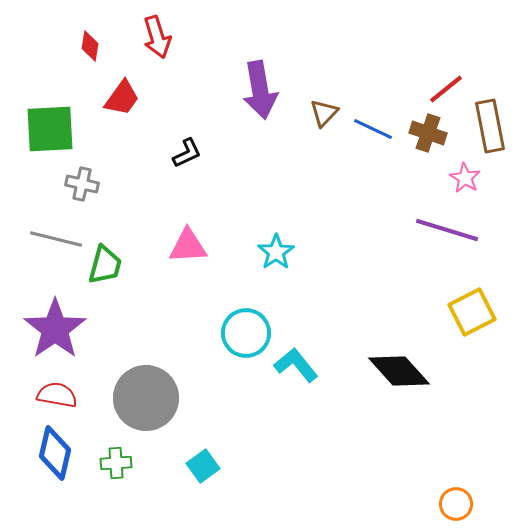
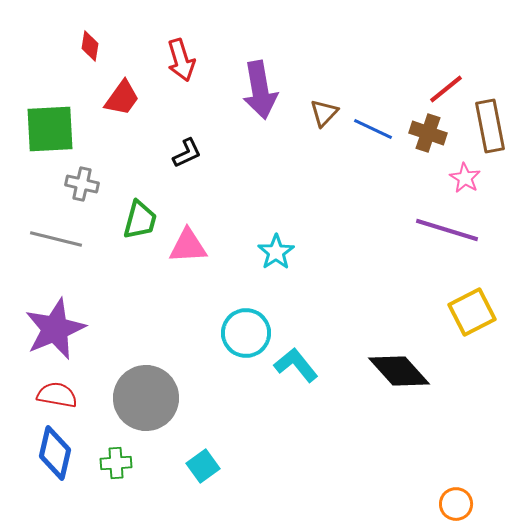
red arrow: moved 24 px right, 23 px down
green trapezoid: moved 35 px right, 45 px up
purple star: rotated 12 degrees clockwise
